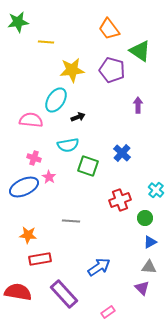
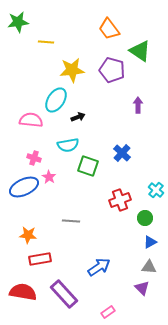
red semicircle: moved 5 px right
